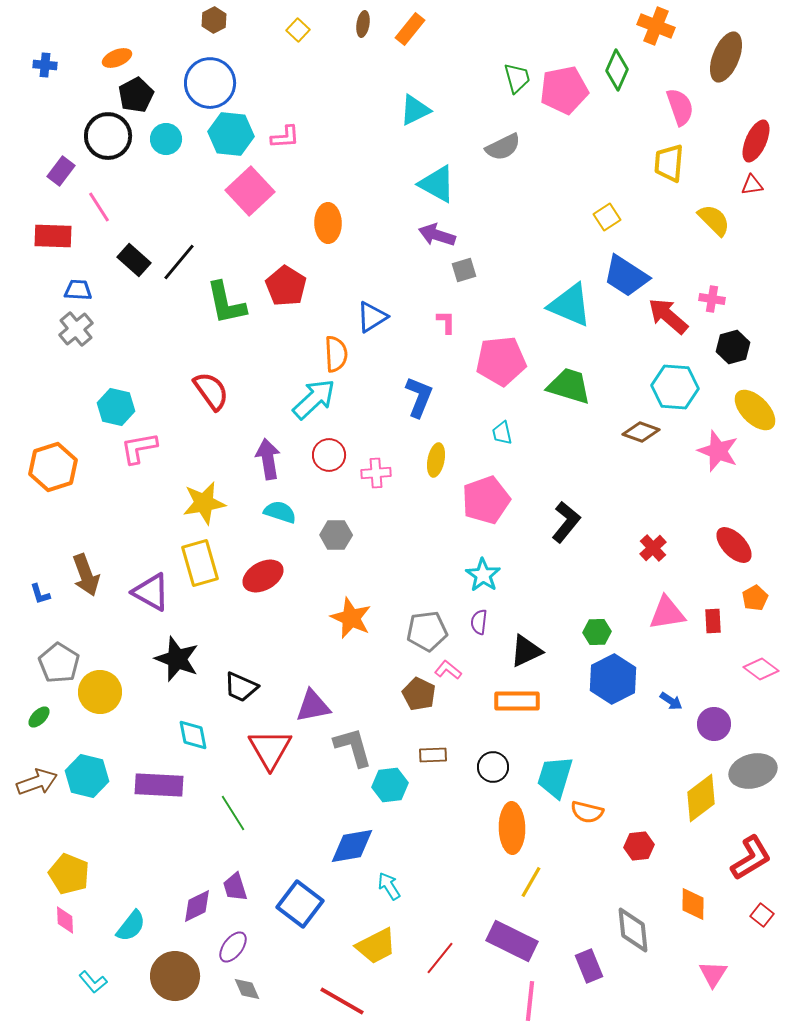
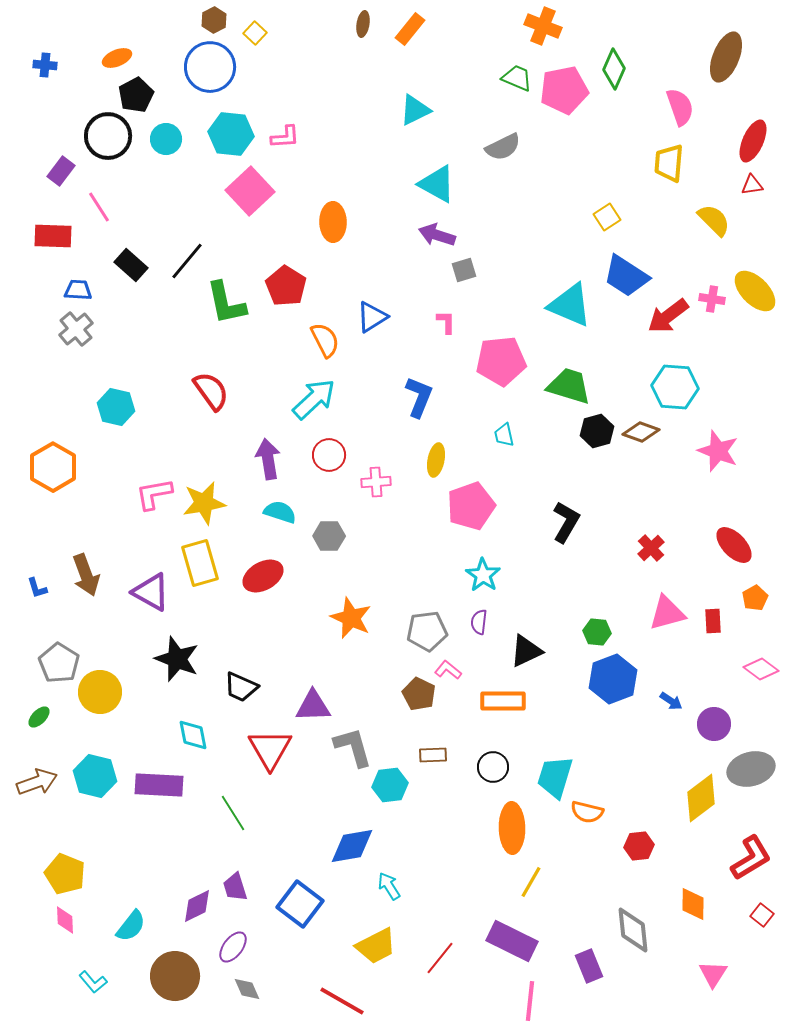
orange cross at (656, 26): moved 113 px left
yellow square at (298, 30): moved 43 px left, 3 px down
green diamond at (617, 70): moved 3 px left, 1 px up
green trapezoid at (517, 78): rotated 52 degrees counterclockwise
blue circle at (210, 83): moved 16 px up
red ellipse at (756, 141): moved 3 px left
orange ellipse at (328, 223): moved 5 px right, 1 px up
black rectangle at (134, 260): moved 3 px left, 5 px down
black line at (179, 262): moved 8 px right, 1 px up
red arrow at (668, 316): rotated 78 degrees counterclockwise
black hexagon at (733, 347): moved 136 px left, 84 px down
orange semicircle at (336, 354): moved 11 px left, 14 px up; rotated 24 degrees counterclockwise
yellow ellipse at (755, 410): moved 119 px up
cyan trapezoid at (502, 433): moved 2 px right, 2 px down
pink L-shape at (139, 448): moved 15 px right, 46 px down
orange hexagon at (53, 467): rotated 12 degrees counterclockwise
pink cross at (376, 473): moved 9 px down
pink pentagon at (486, 500): moved 15 px left, 6 px down
black L-shape at (566, 522): rotated 9 degrees counterclockwise
gray hexagon at (336, 535): moved 7 px left, 1 px down
red cross at (653, 548): moved 2 px left
blue L-shape at (40, 594): moved 3 px left, 6 px up
pink triangle at (667, 613): rotated 6 degrees counterclockwise
green hexagon at (597, 632): rotated 8 degrees clockwise
blue hexagon at (613, 679): rotated 6 degrees clockwise
orange rectangle at (517, 701): moved 14 px left
purple triangle at (313, 706): rotated 9 degrees clockwise
gray ellipse at (753, 771): moved 2 px left, 2 px up
cyan hexagon at (87, 776): moved 8 px right
yellow pentagon at (69, 874): moved 4 px left
